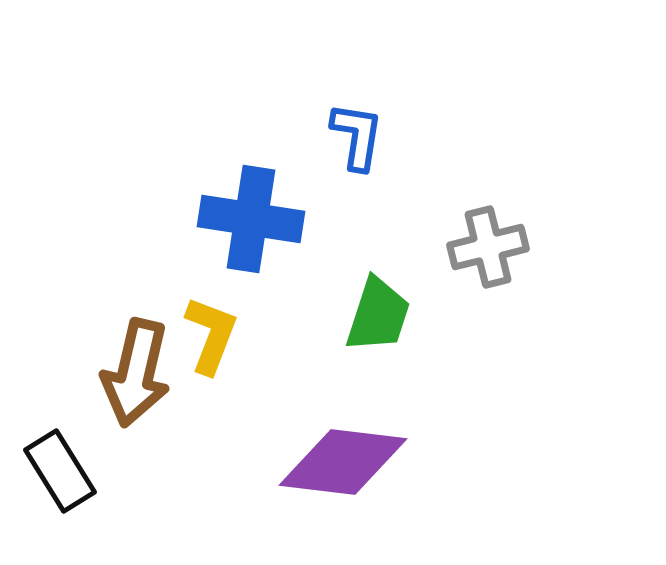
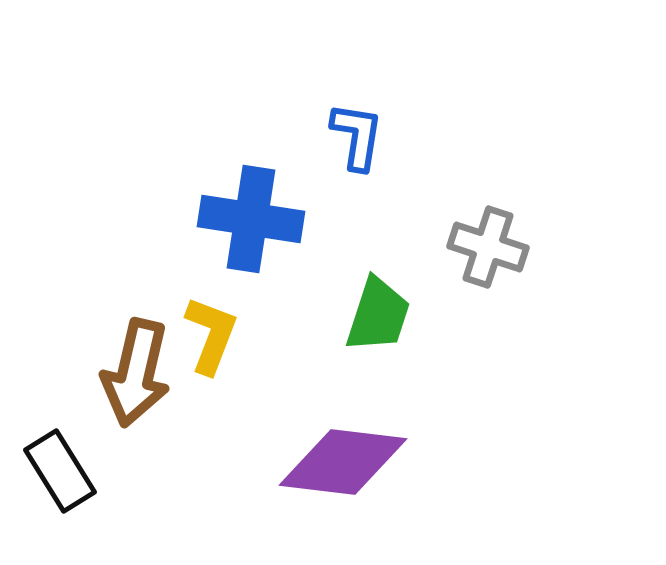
gray cross: rotated 32 degrees clockwise
